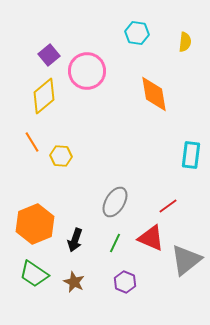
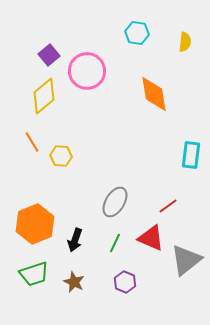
green trapezoid: rotated 52 degrees counterclockwise
